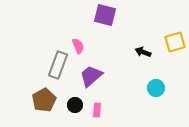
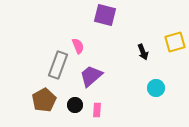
black arrow: rotated 133 degrees counterclockwise
